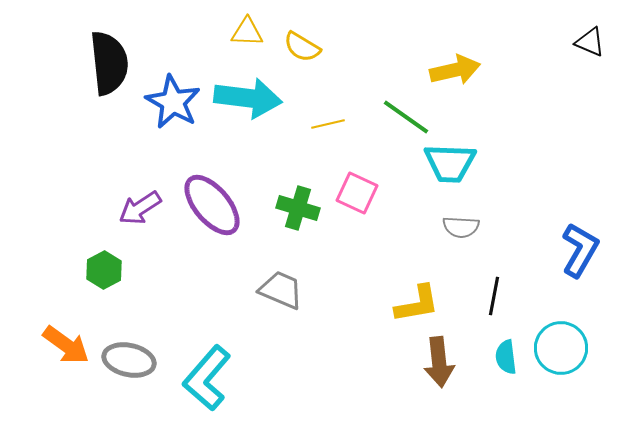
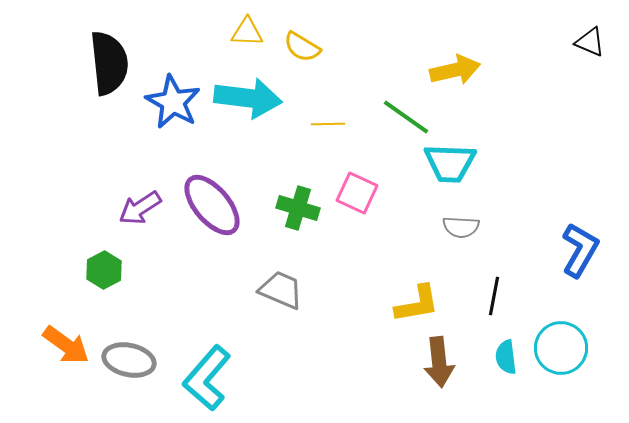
yellow line: rotated 12 degrees clockwise
